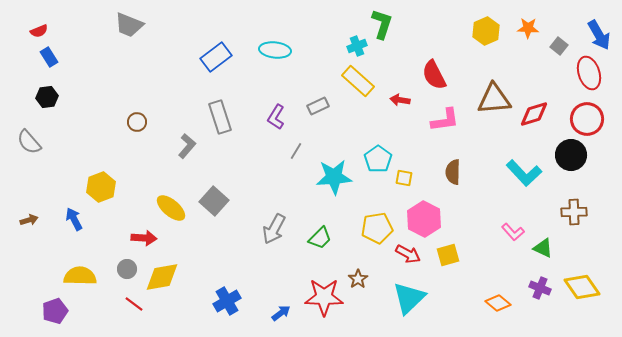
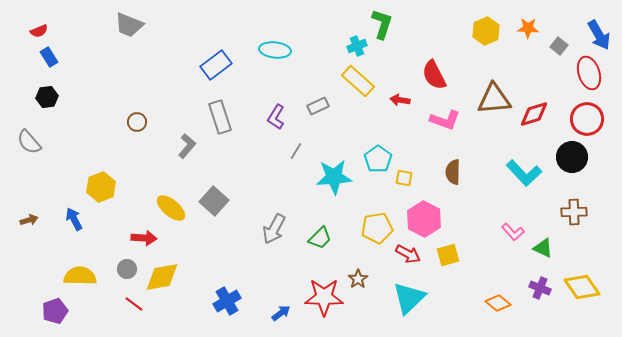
blue rectangle at (216, 57): moved 8 px down
pink L-shape at (445, 120): rotated 28 degrees clockwise
black circle at (571, 155): moved 1 px right, 2 px down
